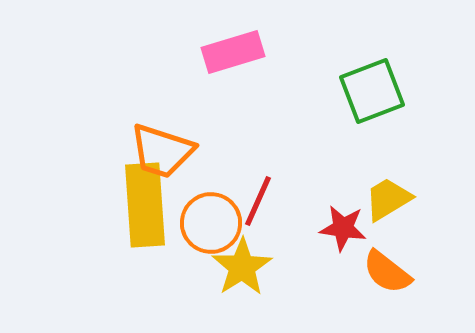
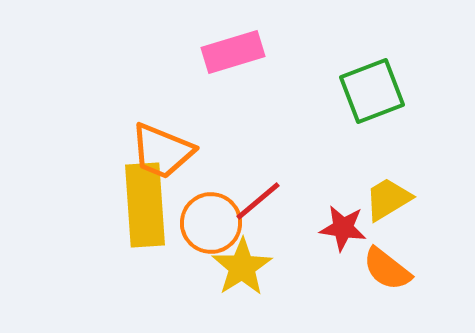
orange trapezoid: rotated 4 degrees clockwise
red line: rotated 26 degrees clockwise
orange semicircle: moved 3 px up
